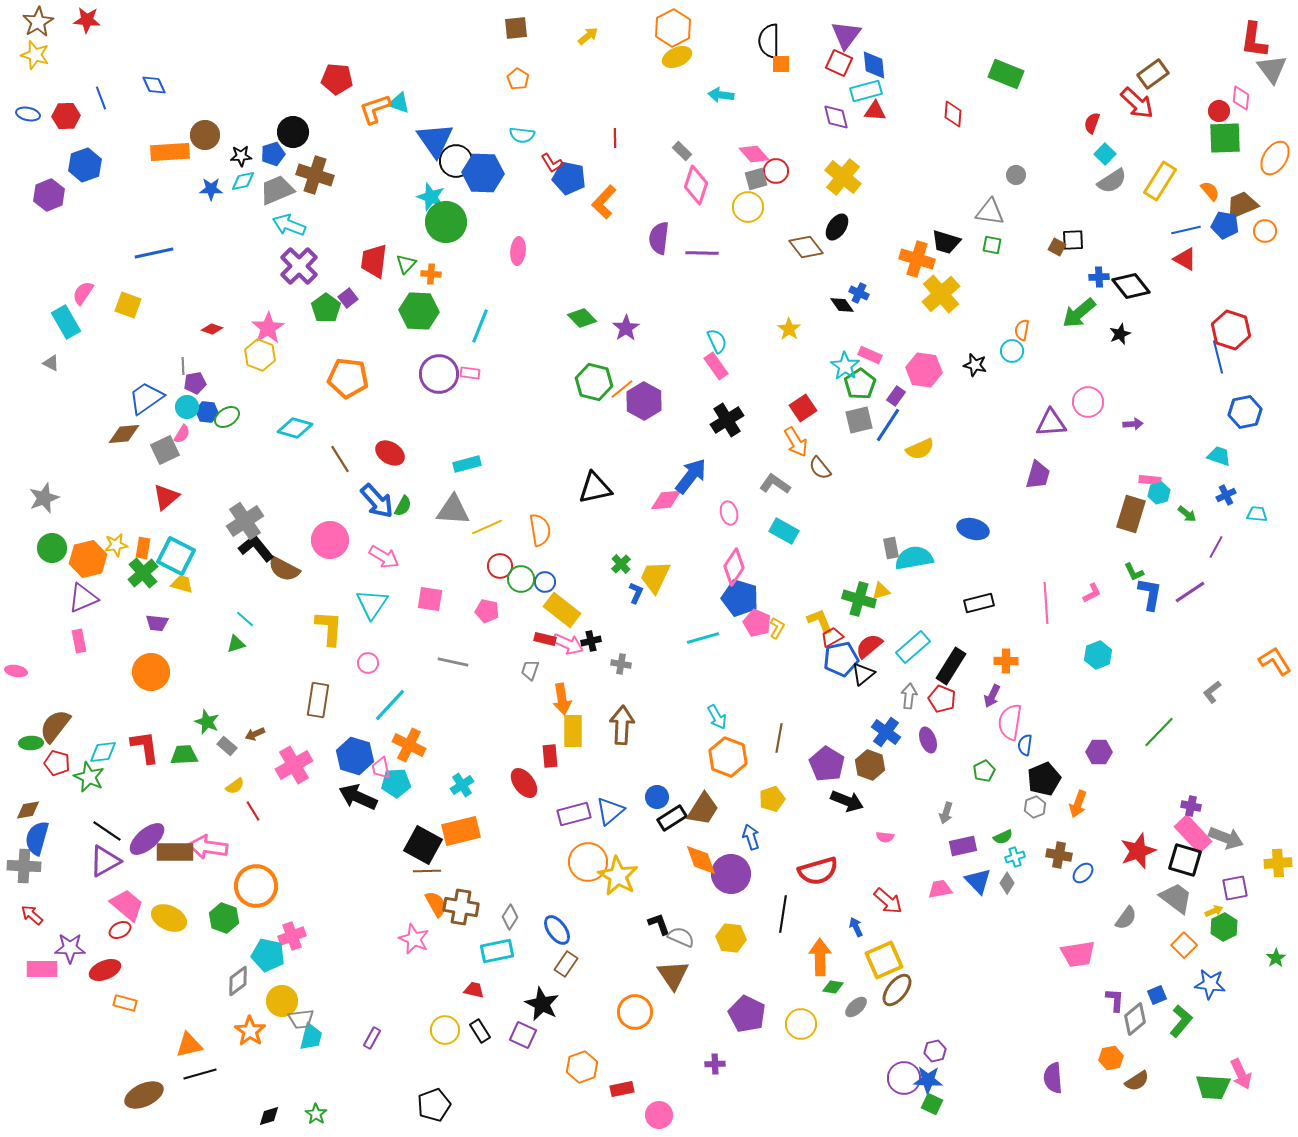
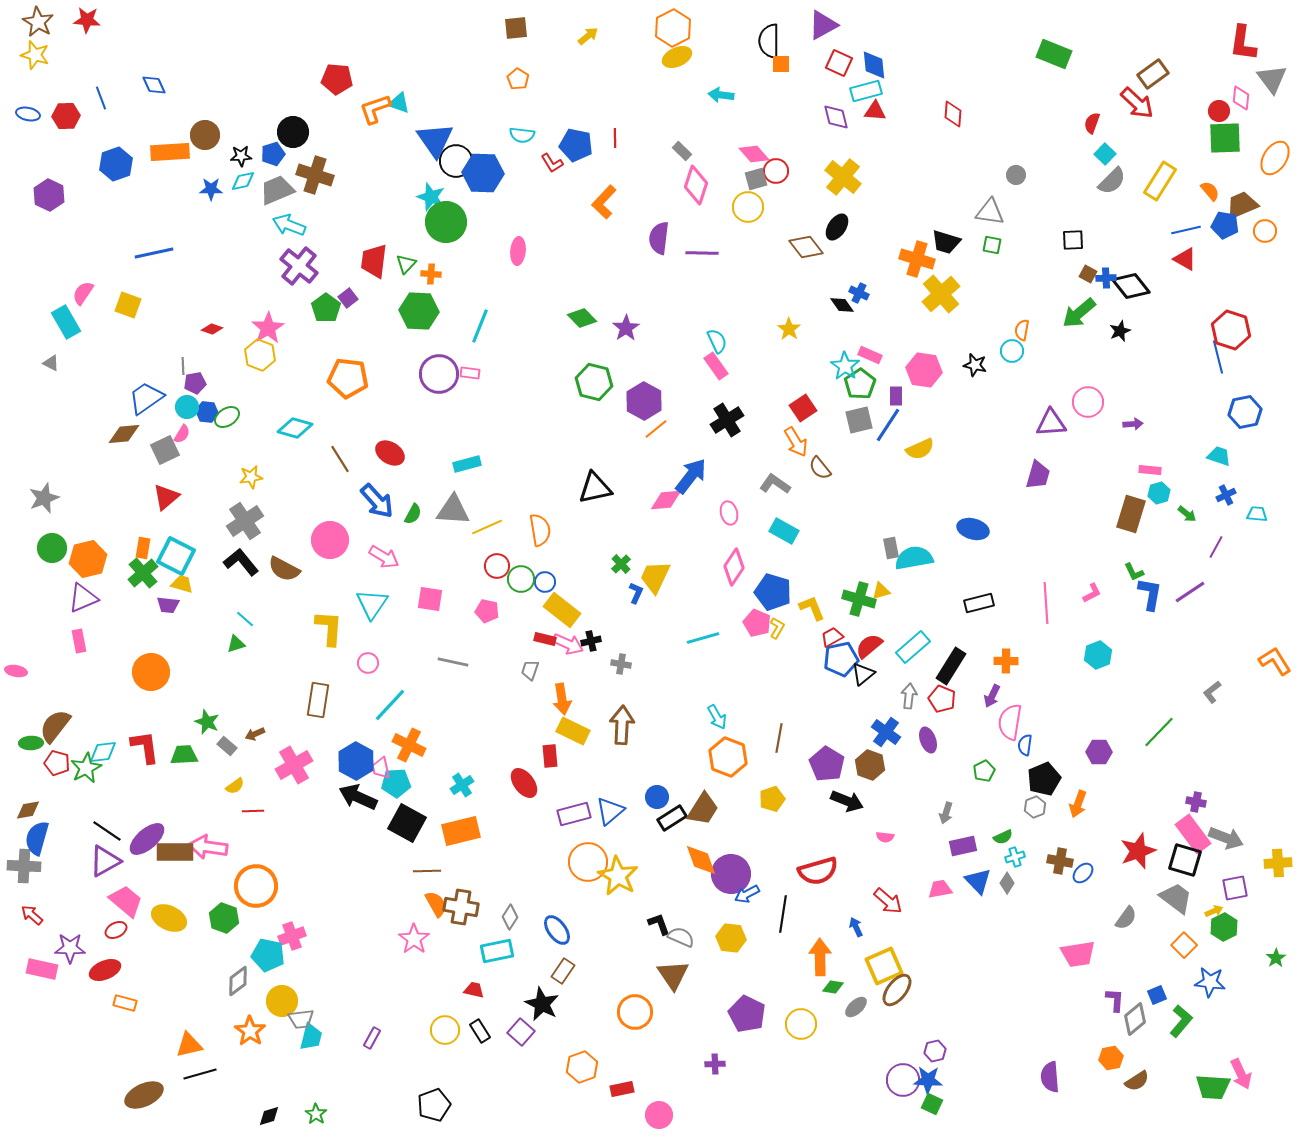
brown star at (38, 22): rotated 12 degrees counterclockwise
purple triangle at (846, 35): moved 23 px left, 10 px up; rotated 24 degrees clockwise
red L-shape at (1254, 40): moved 11 px left, 3 px down
gray triangle at (1272, 69): moved 10 px down
green rectangle at (1006, 74): moved 48 px right, 20 px up
blue hexagon at (85, 165): moved 31 px right, 1 px up
blue pentagon at (569, 178): moved 7 px right, 33 px up
gray semicircle at (1112, 181): rotated 12 degrees counterclockwise
purple hexagon at (49, 195): rotated 12 degrees counterclockwise
brown square at (1057, 247): moved 31 px right, 27 px down
purple cross at (299, 266): rotated 6 degrees counterclockwise
blue cross at (1099, 277): moved 7 px right, 1 px down
black star at (1120, 334): moved 3 px up
orange line at (622, 389): moved 34 px right, 40 px down
purple rectangle at (896, 396): rotated 36 degrees counterclockwise
pink rectangle at (1150, 480): moved 10 px up
green semicircle at (403, 506): moved 10 px right, 8 px down
yellow star at (116, 545): moved 135 px right, 68 px up
black L-shape at (256, 548): moved 15 px left, 14 px down
red circle at (500, 566): moved 3 px left
blue pentagon at (740, 598): moved 33 px right, 6 px up
yellow L-shape at (820, 621): moved 8 px left, 13 px up
purple trapezoid at (157, 623): moved 11 px right, 18 px up
yellow rectangle at (573, 731): rotated 64 degrees counterclockwise
blue hexagon at (355, 756): moved 1 px right, 5 px down; rotated 12 degrees clockwise
green star at (89, 777): moved 3 px left, 9 px up; rotated 20 degrees clockwise
purple cross at (1191, 806): moved 5 px right, 4 px up
red line at (253, 811): rotated 60 degrees counterclockwise
pink rectangle at (1193, 834): rotated 6 degrees clockwise
blue arrow at (751, 837): moved 4 px left, 57 px down; rotated 100 degrees counterclockwise
black square at (423, 845): moved 16 px left, 22 px up
brown cross at (1059, 855): moved 1 px right, 6 px down
pink trapezoid at (127, 905): moved 1 px left, 4 px up
red ellipse at (120, 930): moved 4 px left
pink star at (414, 939): rotated 12 degrees clockwise
yellow square at (884, 960): moved 6 px down
brown rectangle at (566, 964): moved 3 px left, 7 px down
pink rectangle at (42, 969): rotated 12 degrees clockwise
blue star at (1210, 984): moved 2 px up
purple square at (523, 1035): moved 2 px left, 3 px up; rotated 16 degrees clockwise
purple circle at (904, 1078): moved 1 px left, 2 px down
purple semicircle at (1053, 1078): moved 3 px left, 1 px up
